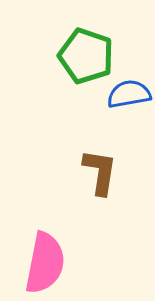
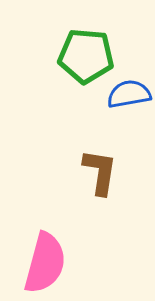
green pentagon: rotated 14 degrees counterclockwise
pink semicircle: rotated 4 degrees clockwise
